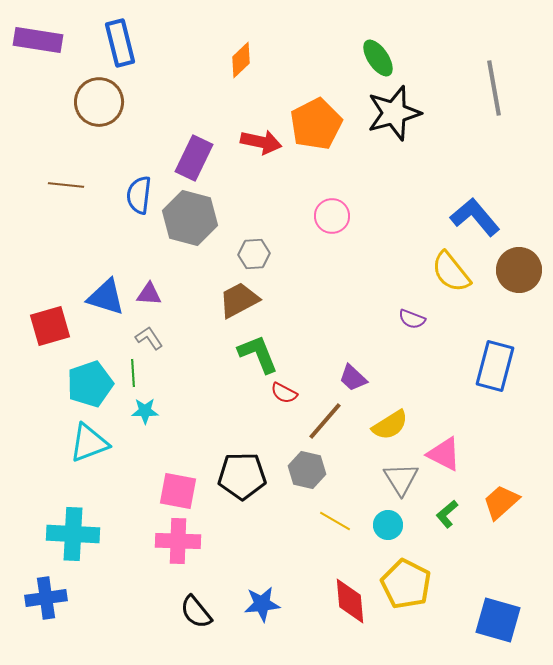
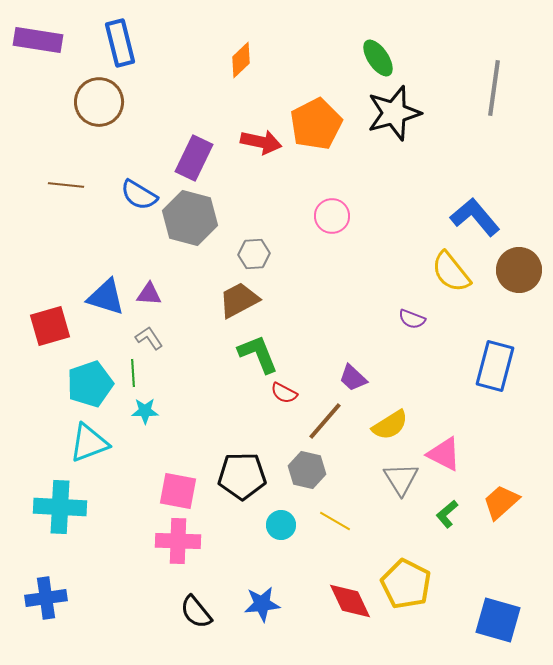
gray line at (494, 88): rotated 18 degrees clockwise
blue semicircle at (139, 195): rotated 66 degrees counterclockwise
cyan circle at (388, 525): moved 107 px left
cyan cross at (73, 534): moved 13 px left, 27 px up
red diamond at (350, 601): rotated 21 degrees counterclockwise
